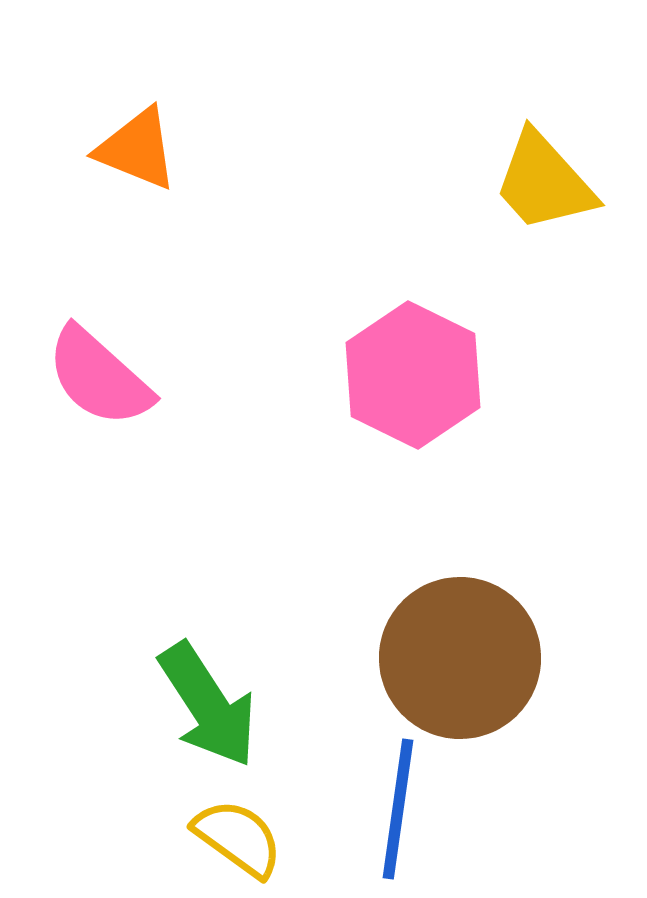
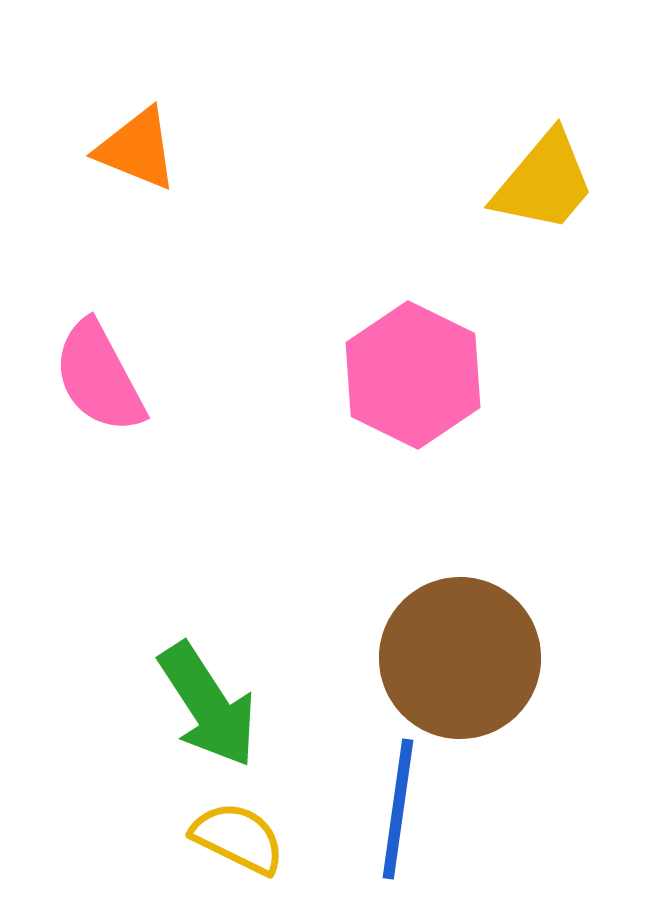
yellow trapezoid: rotated 98 degrees counterclockwise
pink semicircle: rotated 20 degrees clockwise
yellow semicircle: rotated 10 degrees counterclockwise
